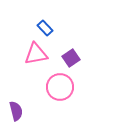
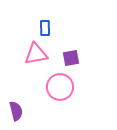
blue rectangle: rotated 42 degrees clockwise
purple square: rotated 24 degrees clockwise
